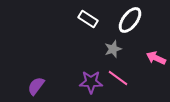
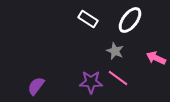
gray star: moved 2 px right, 2 px down; rotated 30 degrees counterclockwise
